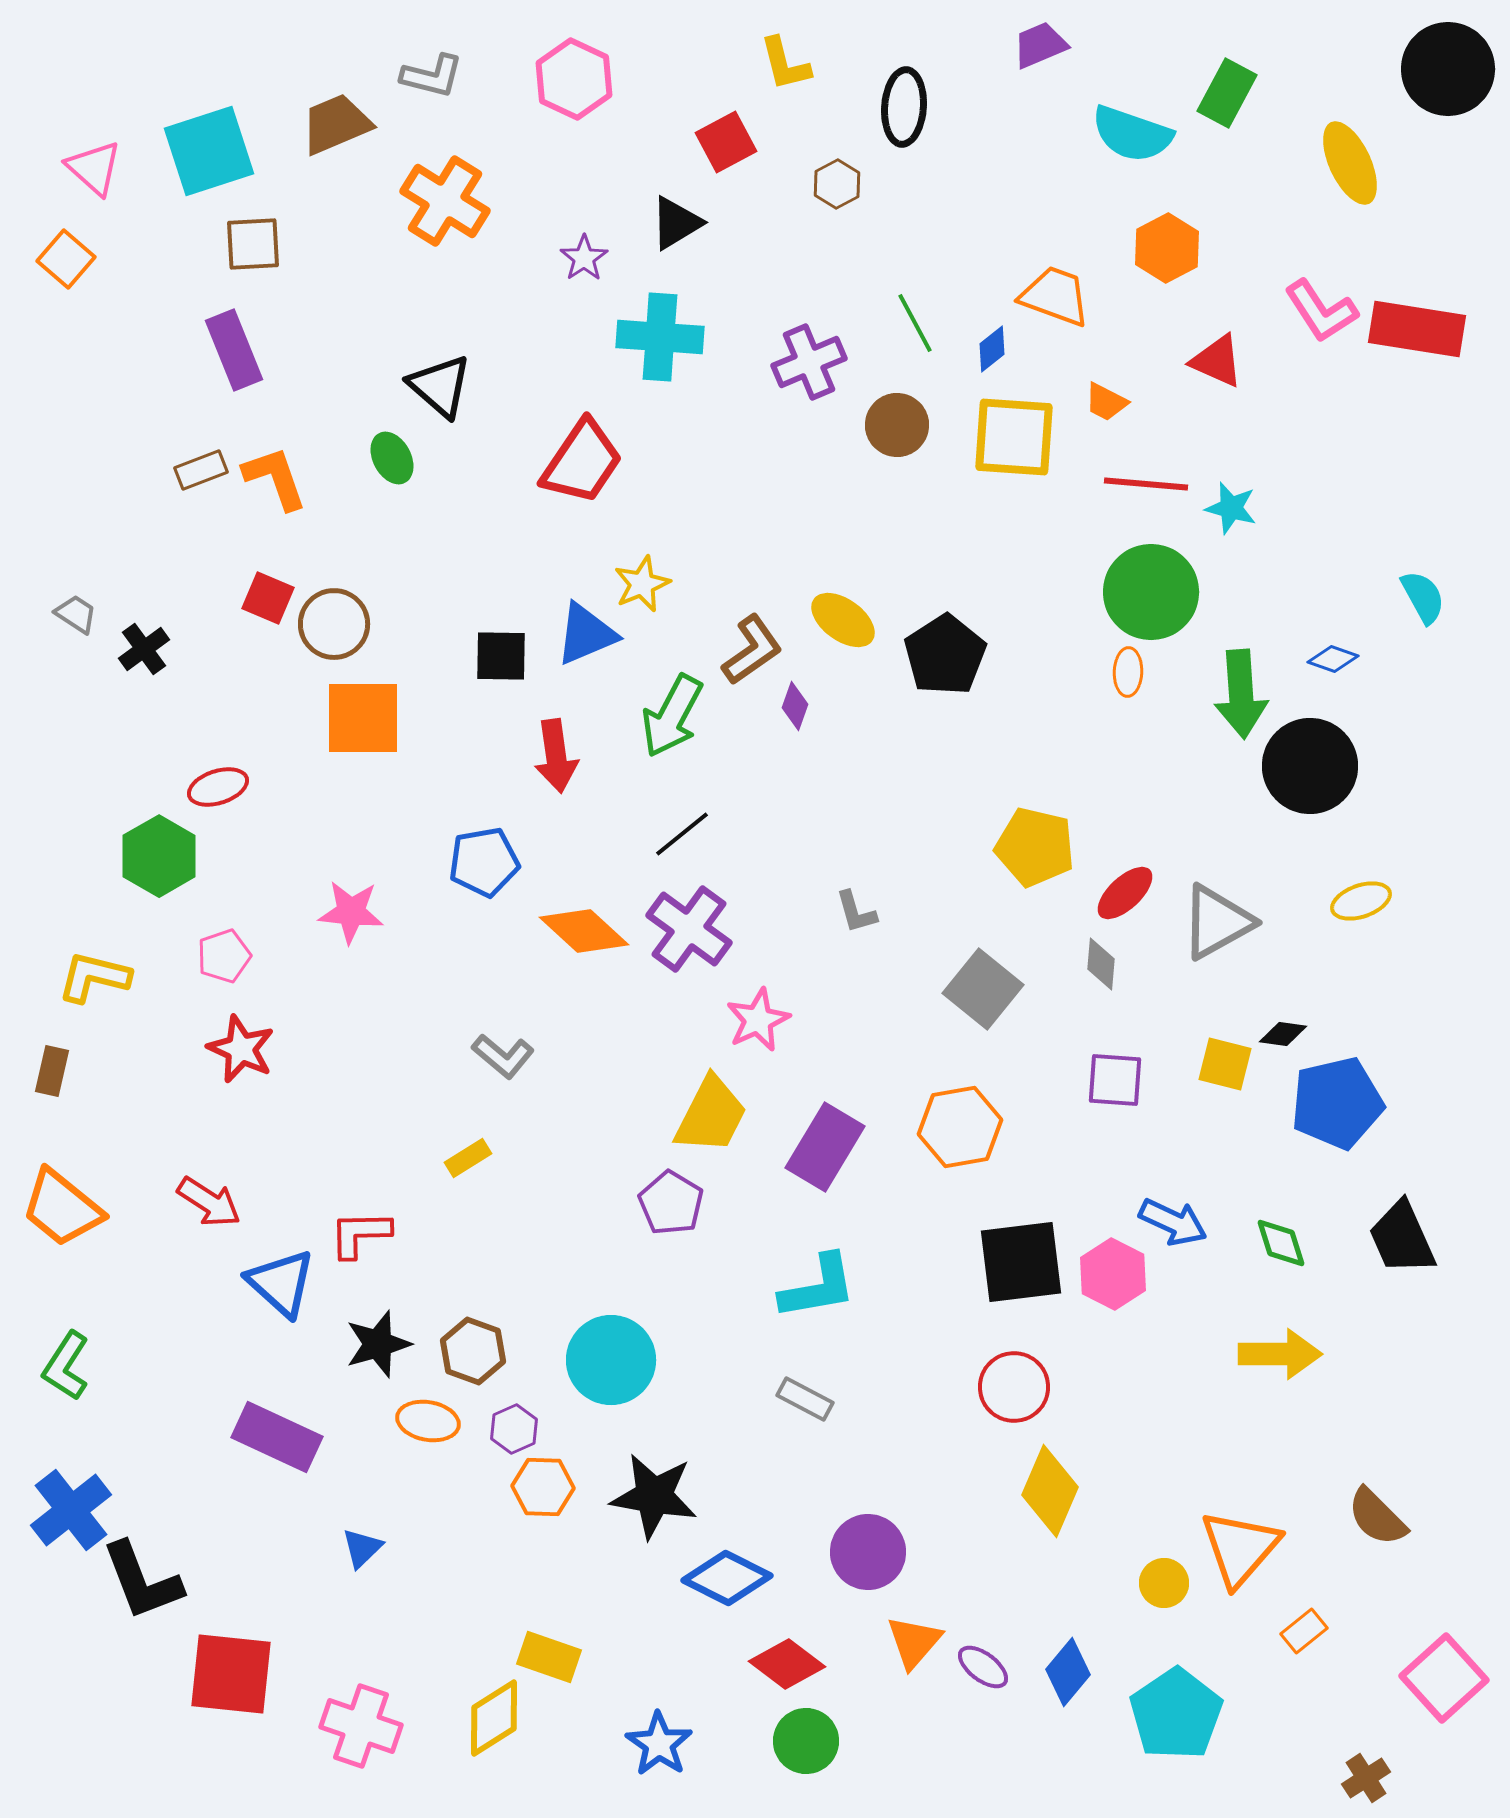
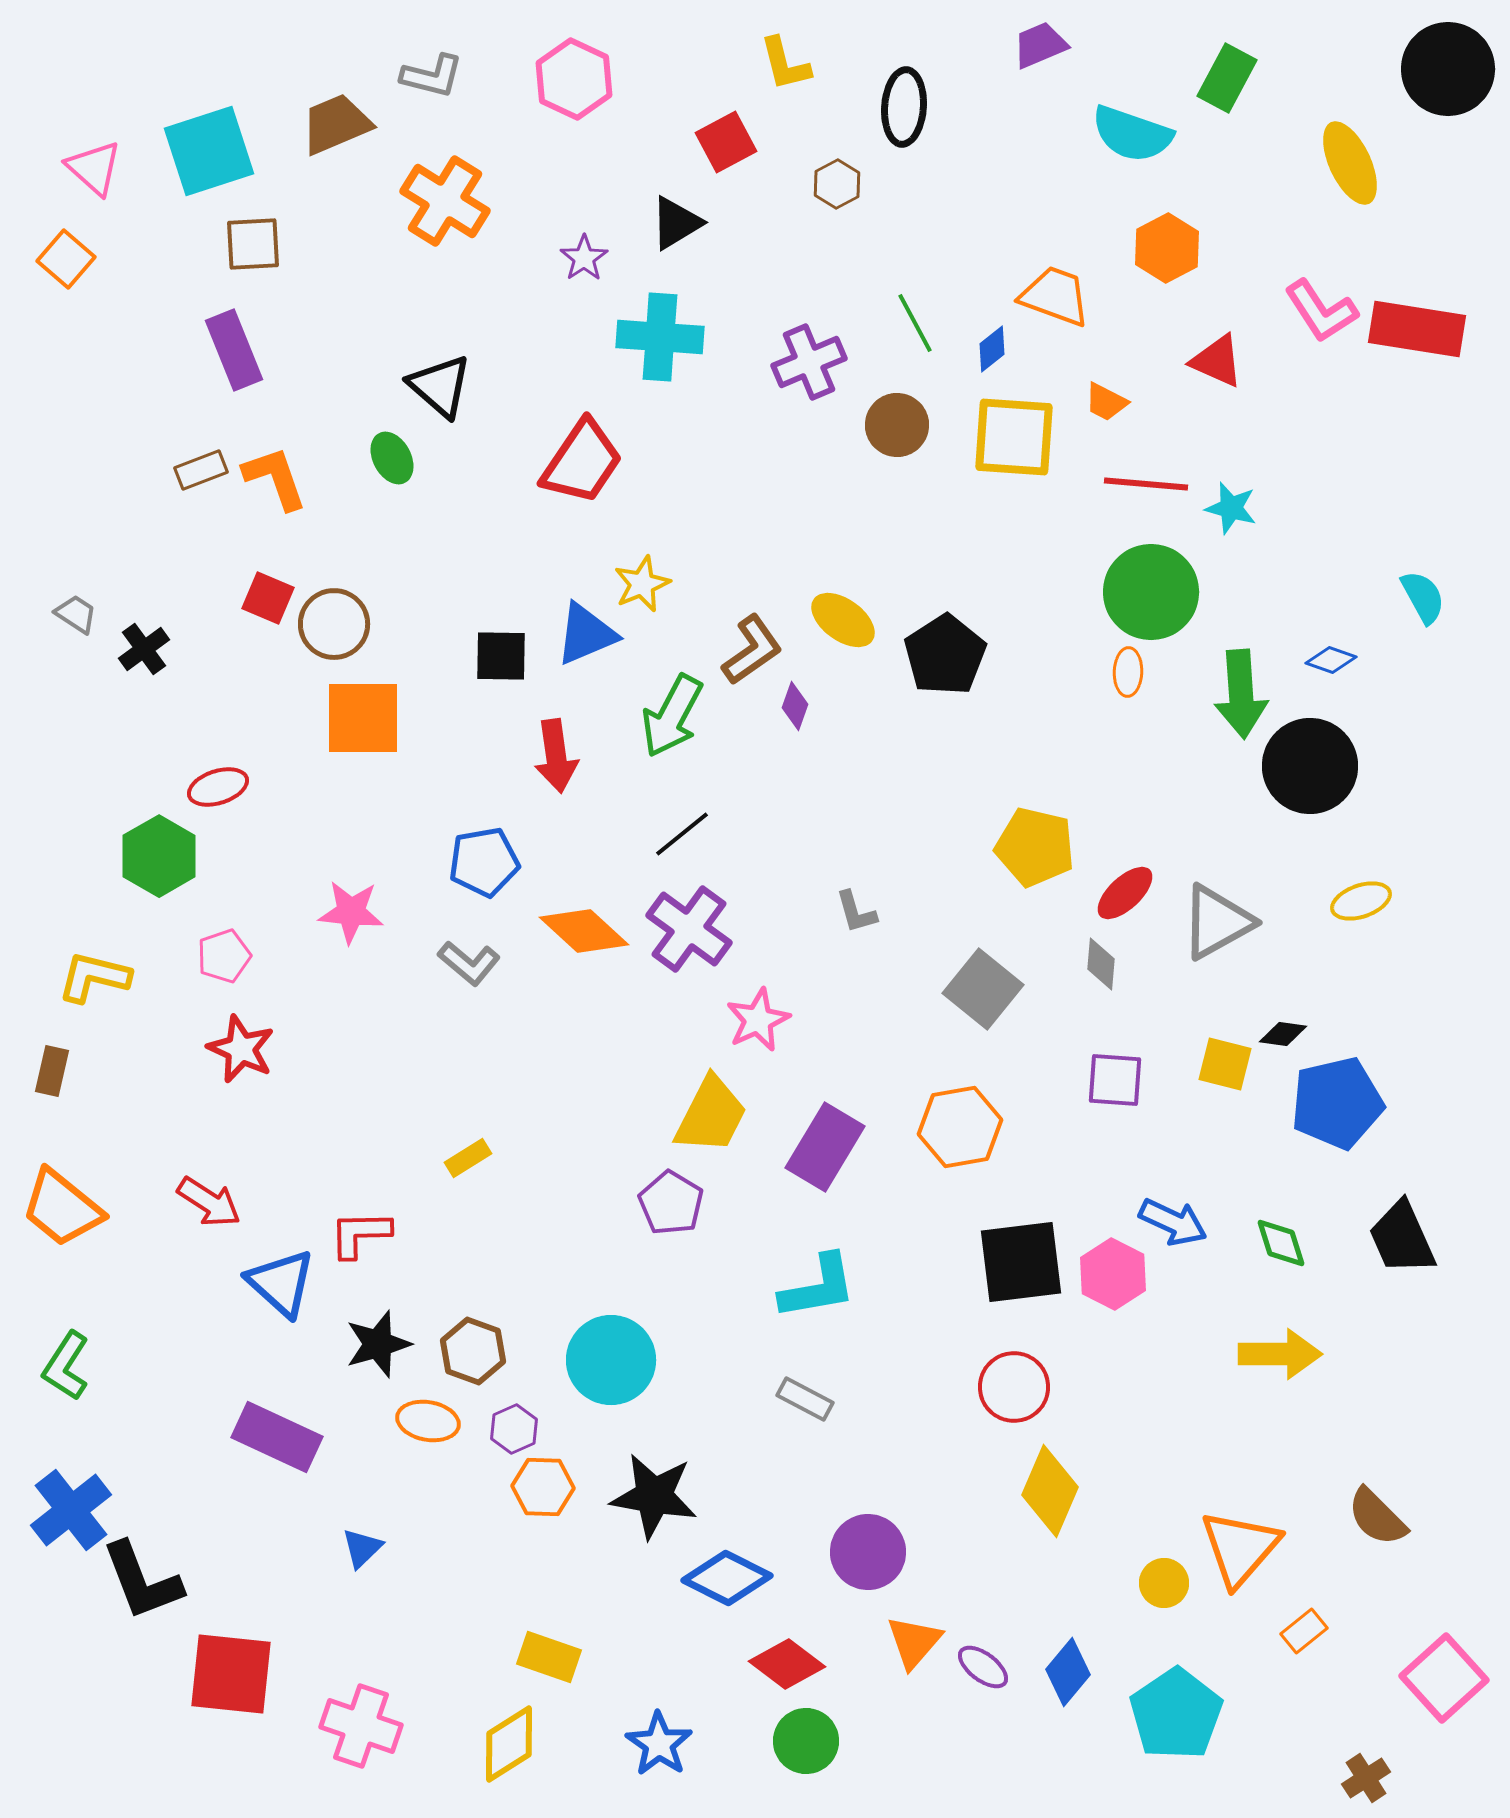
green rectangle at (1227, 93): moved 15 px up
blue diamond at (1333, 659): moved 2 px left, 1 px down
gray L-shape at (503, 1056): moved 34 px left, 93 px up
yellow diamond at (494, 1718): moved 15 px right, 26 px down
